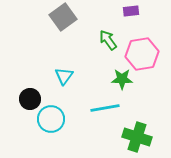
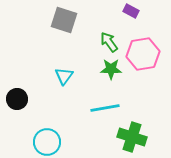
purple rectangle: rotated 35 degrees clockwise
gray square: moved 1 px right, 3 px down; rotated 36 degrees counterclockwise
green arrow: moved 1 px right, 2 px down
pink hexagon: moved 1 px right
green star: moved 11 px left, 10 px up
black circle: moved 13 px left
cyan circle: moved 4 px left, 23 px down
green cross: moved 5 px left
